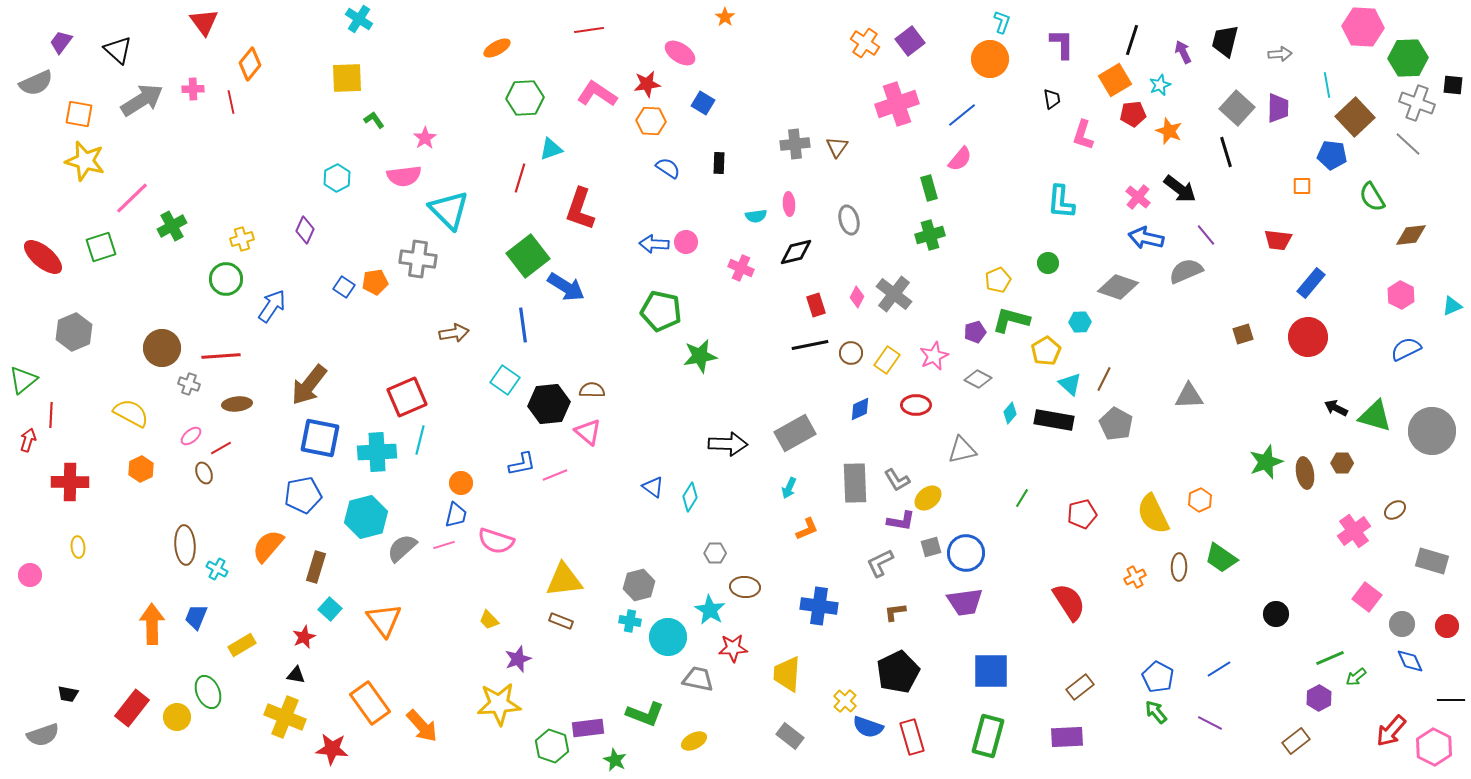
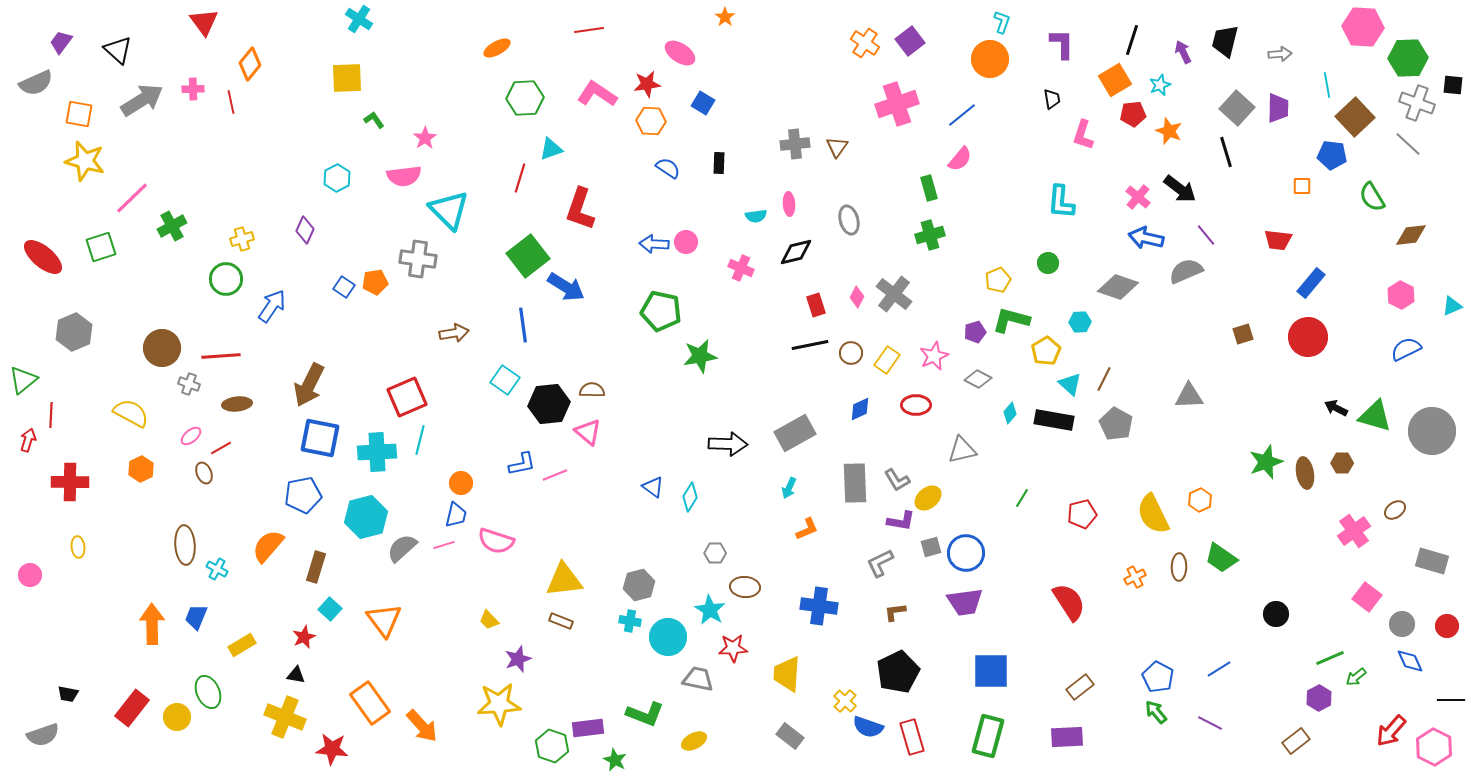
brown arrow at (309, 385): rotated 12 degrees counterclockwise
